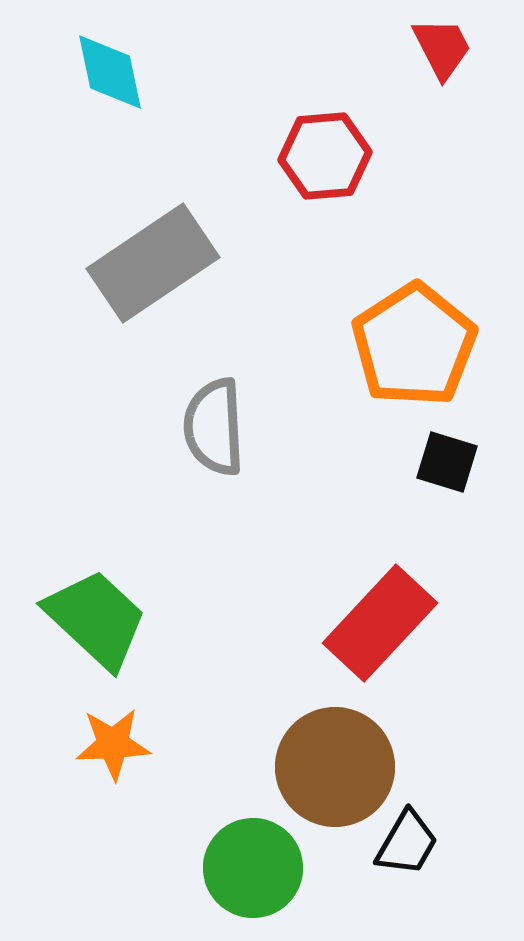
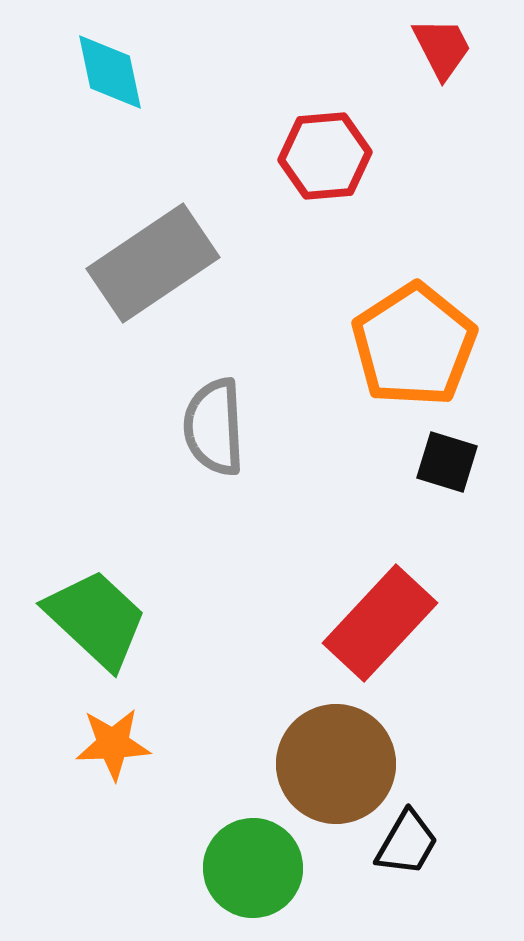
brown circle: moved 1 px right, 3 px up
